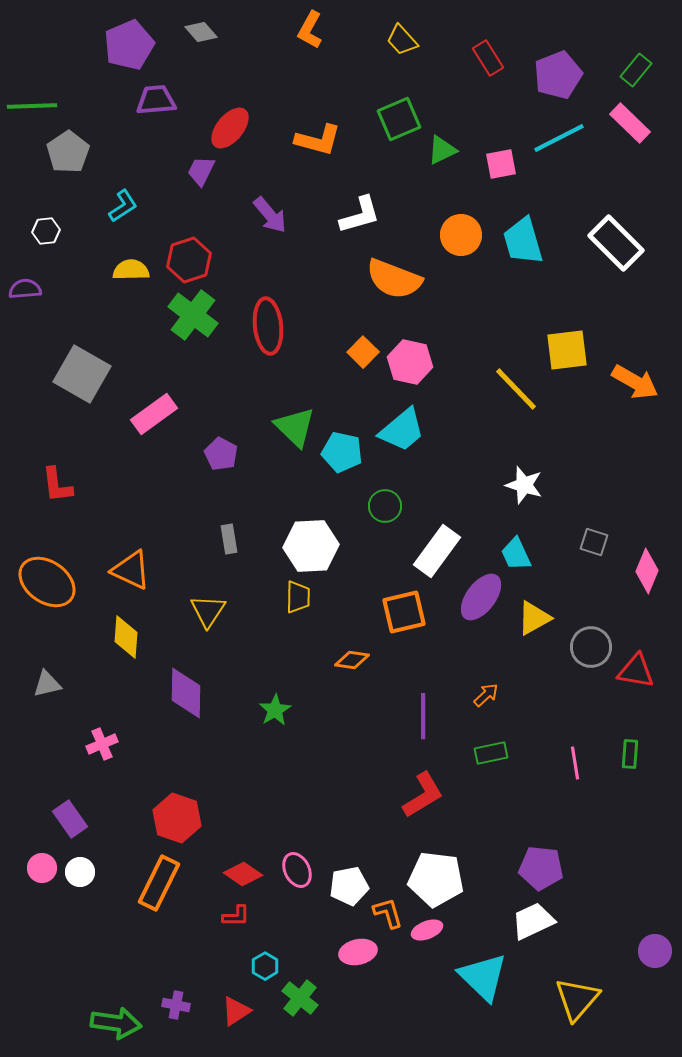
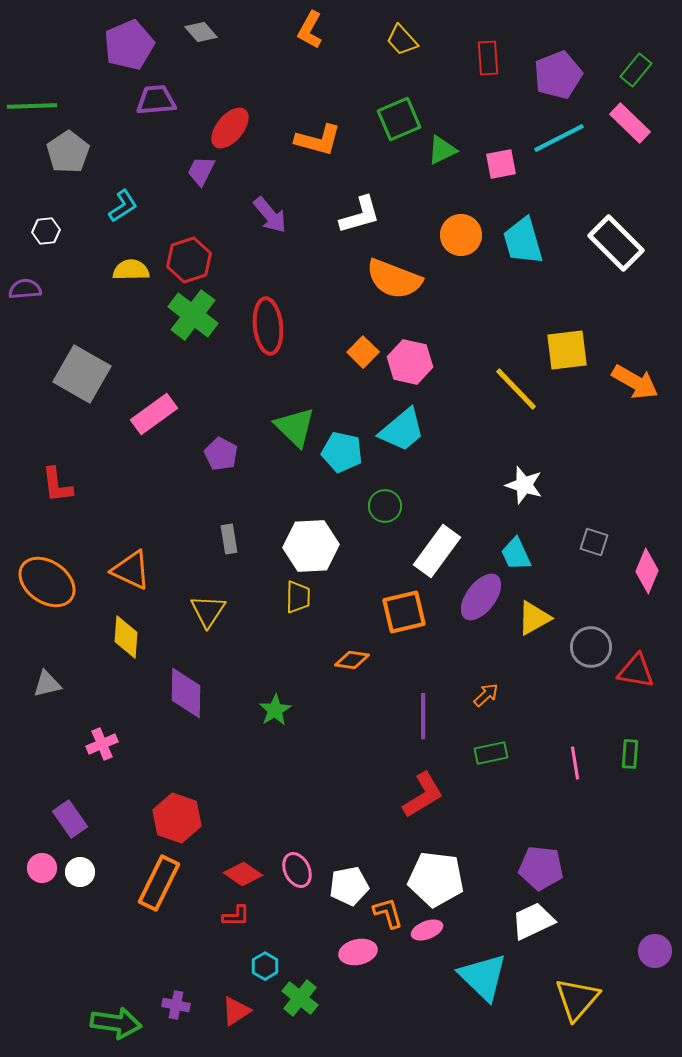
red rectangle at (488, 58): rotated 28 degrees clockwise
